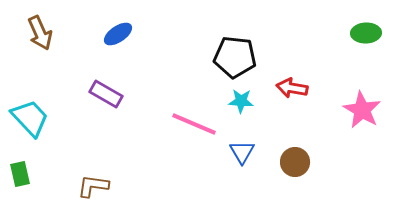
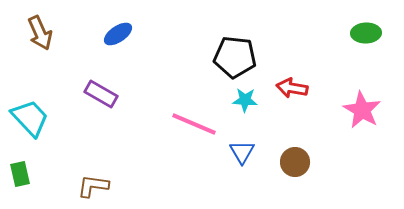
purple rectangle: moved 5 px left
cyan star: moved 4 px right, 1 px up
